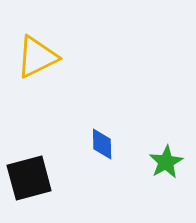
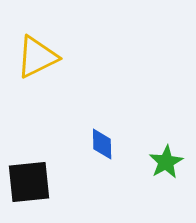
black square: moved 4 px down; rotated 9 degrees clockwise
